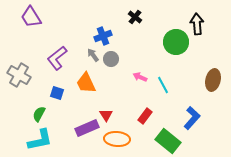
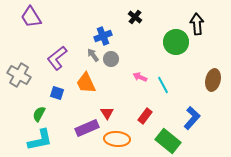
red triangle: moved 1 px right, 2 px up
